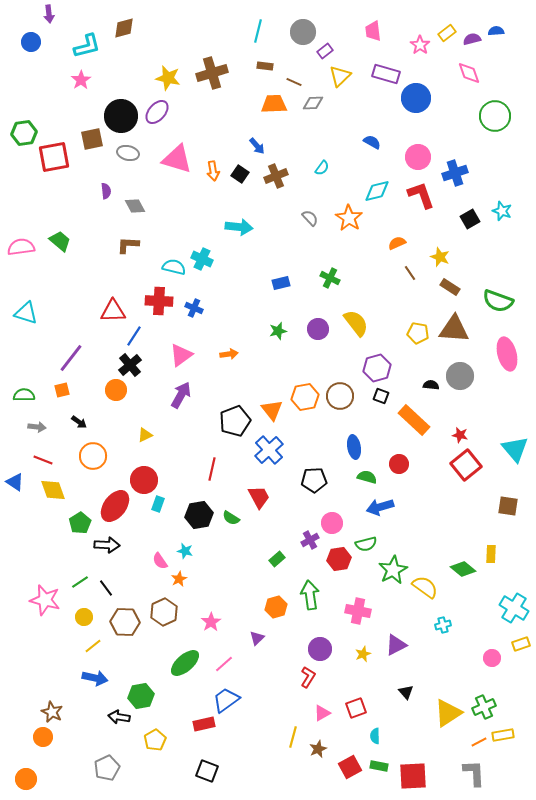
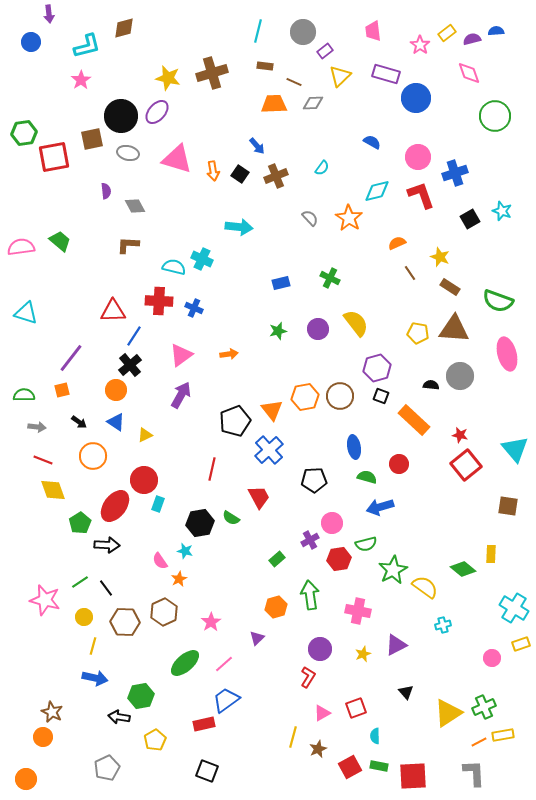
blue triangle at (15, 482): moved 101 px right, 60 px up
black hexagon at (199, 515): moved 1 px right, 8 px down
yellow line at (93, 646): rotated 36 degrees counterclockwise
